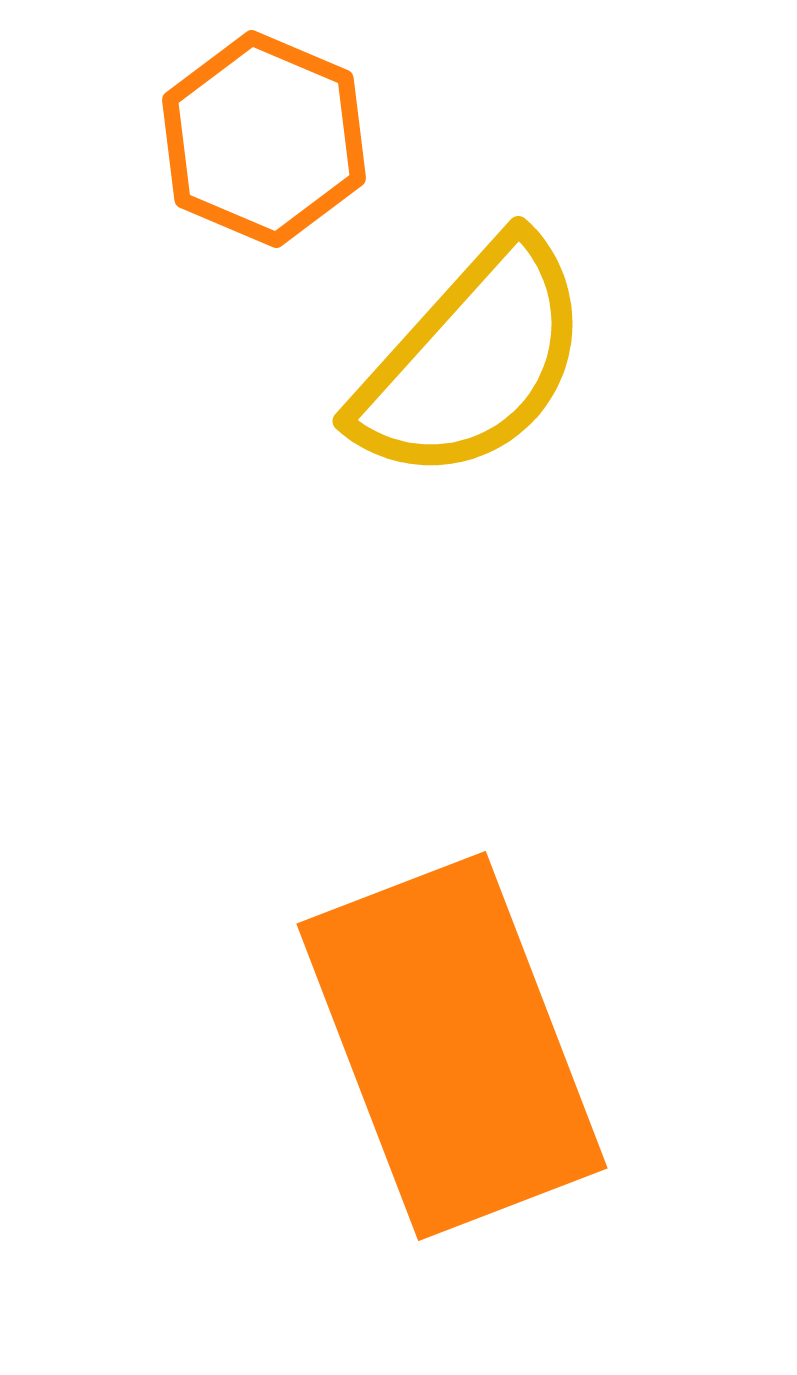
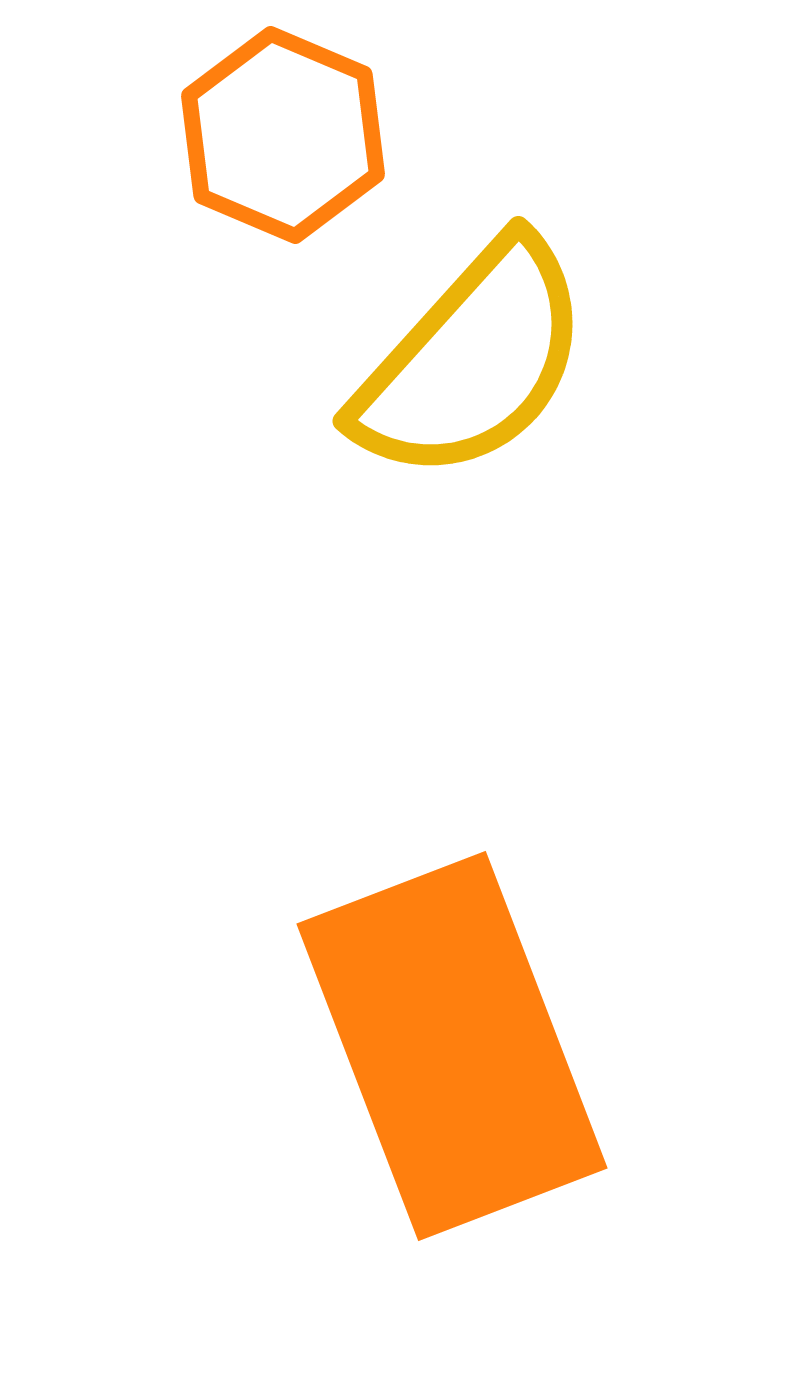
orange hexagon: moved 19 px right, 4 px up
